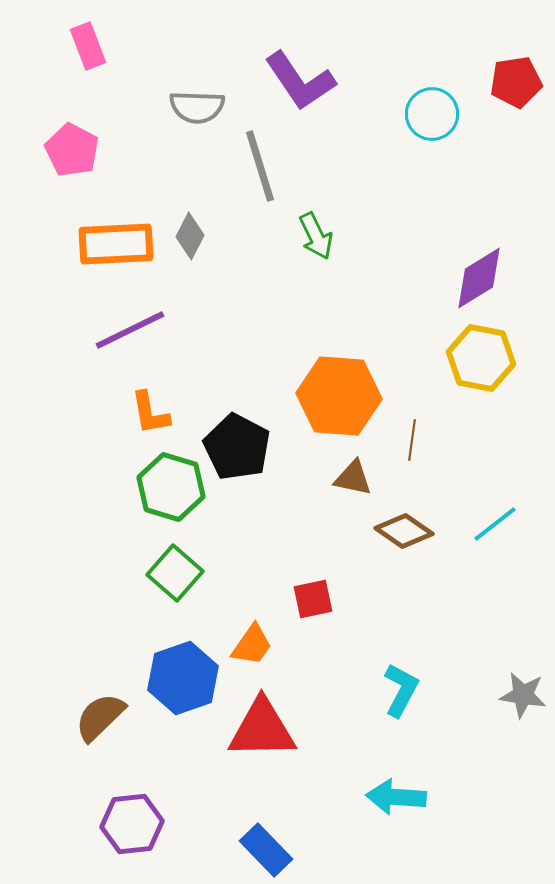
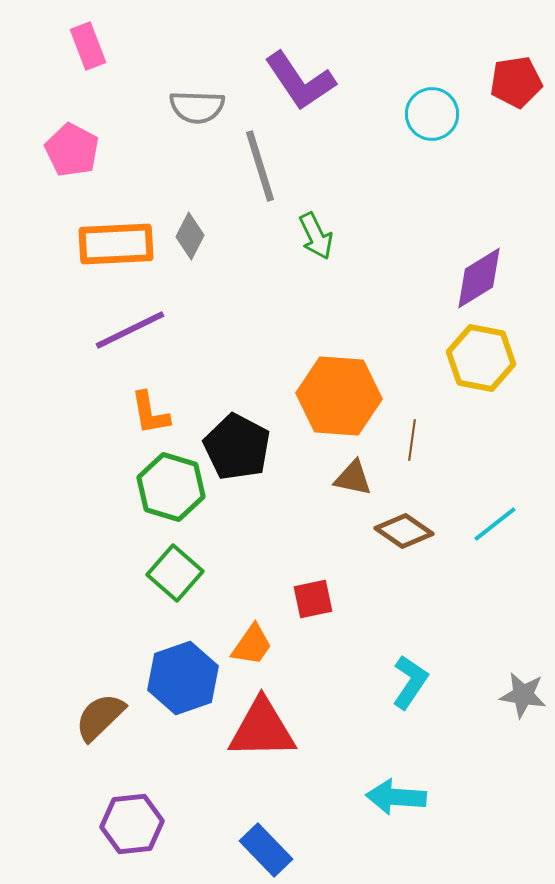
cyan L-shape: moved 9 px right, 8 px up; rotated 6 degrees clockwise
